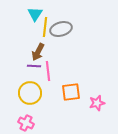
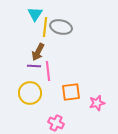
gray ellipse: moved 2 px up; rotated 30 degrees clockwise
pink cross: moved 30 px right
